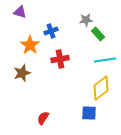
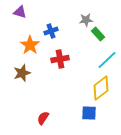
cyan line: moved 2 px right; rotated 35 degrees counterclockwise
